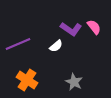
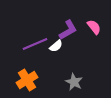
purple L-shape: moved 3 px left, 1 px down; rotated 65 degrees counterclockwise
purple line: moved 17 px right
orange cross: rotated 25 degrees clockwise
